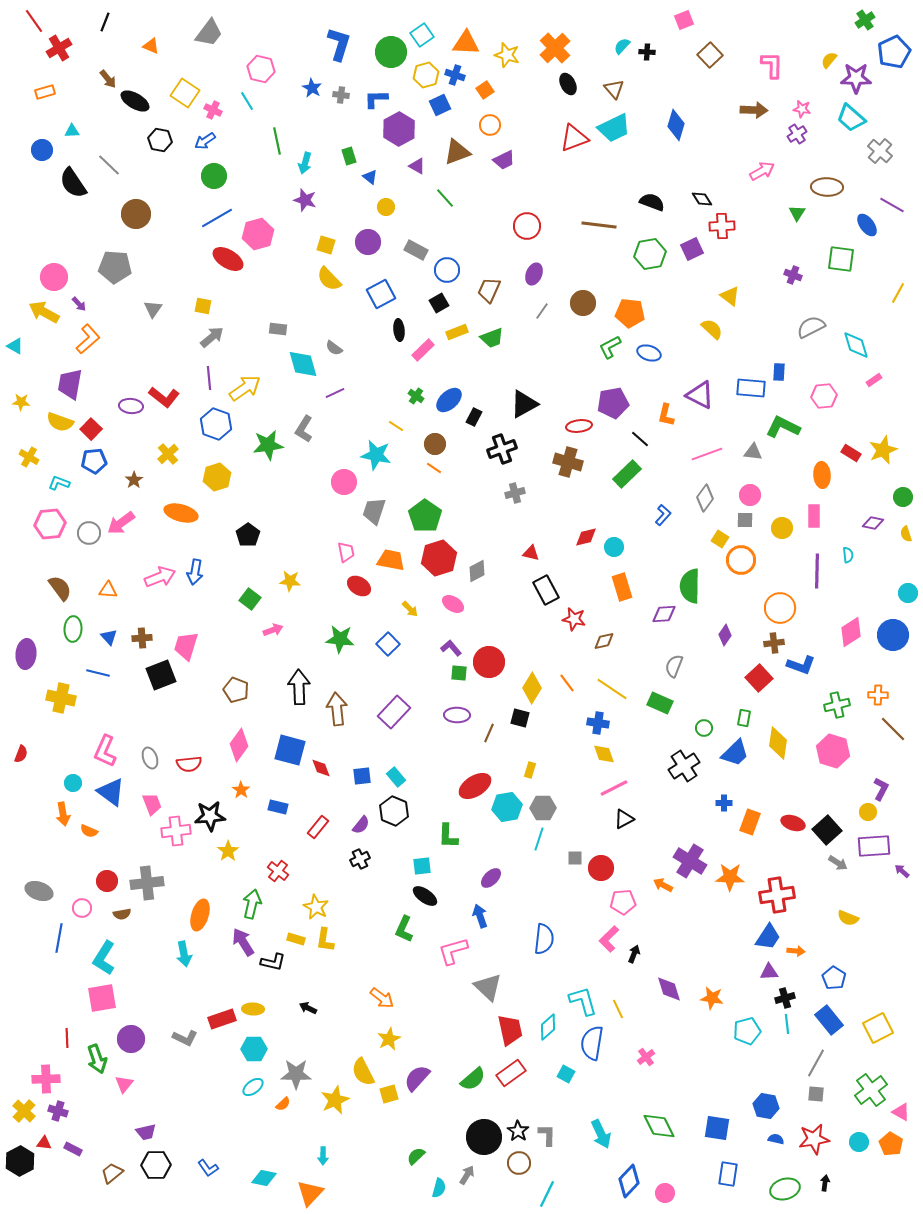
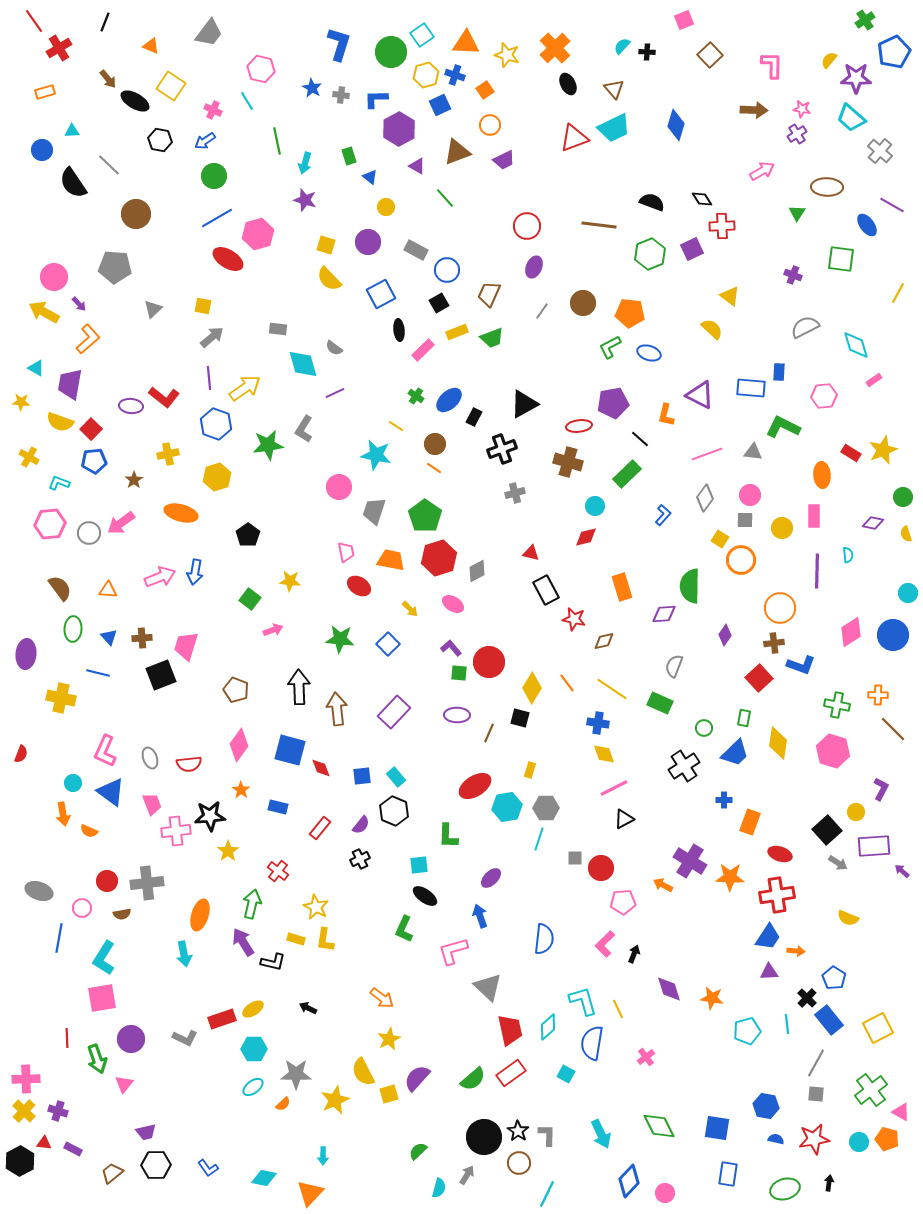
yellow square at (185, 93): moved 14 px left, 7 px up
green hexagon at (650, 254): rotated 12 degrees counterclockwise
purple ellipse at (534, 274): moved 7 px up
brown trapezoid at (489, 290): moved 4 px down
gray triangle at (153, 309): rotated 12 degrees clockwise
gray semicircle at (811, 327): moved 6 px left
cyan triangle at (15, 346): moved 21 px right, 22 px down
yellow cross at (168, 454): rotated 30 degrees clockwise
pink circle at (344, 482): moved 5 px left, 5 px down
cyan circle at (614, 547): moved 19 px left, 41 px up
green cross at (837, 705): rotated 25 degrees clockwise
blue cross at (724, 803): moved 3 px up
gray hexagon at (543, 808): moved 3 px right
yellow circle at (868, 812): moved 12 px left
red ellipse at (793, 823): moved 13 px left, 31 px down
red rectangle at (318, 827): moved 2 px right, 1 px down
cyan square at (422, 866): moved 3 px left, 1 px up
pink L-shape at (609, 939): moved 4 px left, 5 px down
black cross at (785, 998): moved 22 px right; rotated 30 degrees counterclockwise
yellow ellipse at (253, 1009): rotated 35 degrees counterclockwise
pink cross at (46, 1079): moved 20 px left
orange pentagon at (891, 1144): moved 4 px left, 5 px up; rotated 15 degrees counterclockwise
green semicircle at (416, 1156): moved 2 px right, 5 px up
black arrow at (825, 1183): moved 4 px right
